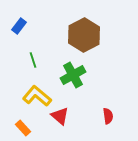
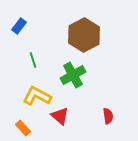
yellow L-shape: rotated 12 degrees counterclockwise
